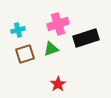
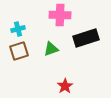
pink cross: moved 2 px right, 9 px up; rotated 20 degrees clockwise
cyan cross: moved 1 px up
brown square: moved 6 px left, 3 px up
red star: moved 7 px right, 2 px down
